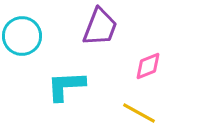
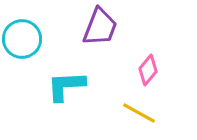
cyan circle: moved 3 px down
pink diamond: moved 4 px down; rotated 28 degrees counterclockwise
